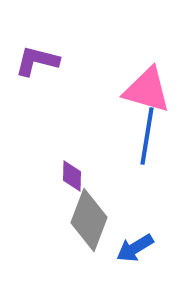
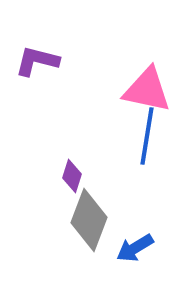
pink triangle: rotated 4 degrees counterclockwise
purple diamond: rotated 16 degrees clockwise
